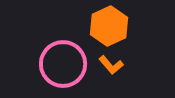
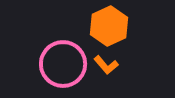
orange L-shape: moved 5 px left
